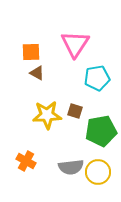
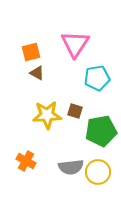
orange square: rotated 12 degrees counterclockwise
